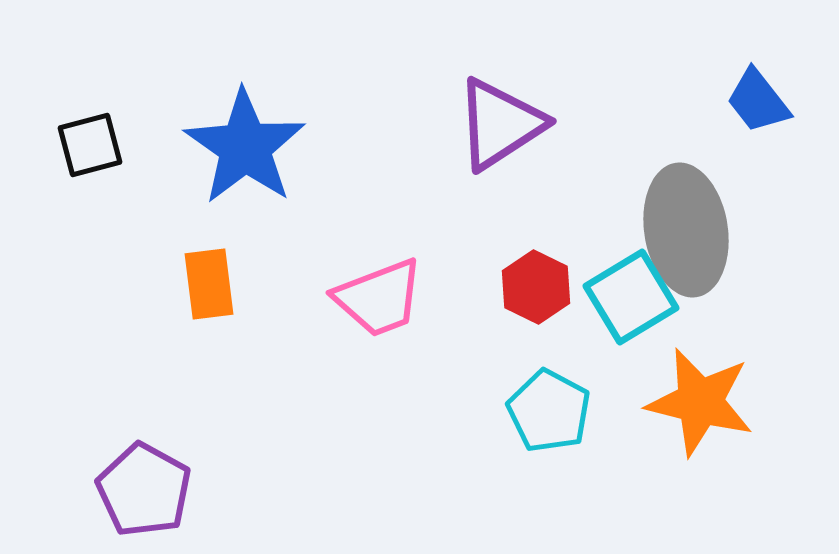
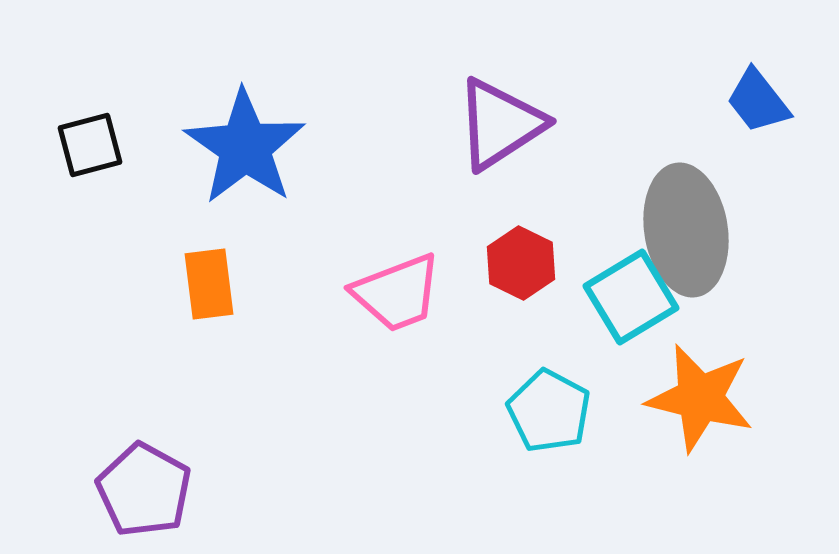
red hexagon: moved 15 px left, 24 px up
pink trapezoid: moved 18 px right, 5 px up
orange star: moved 4 px up
